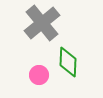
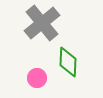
pink circle: moved 2 px left, 3 px down
